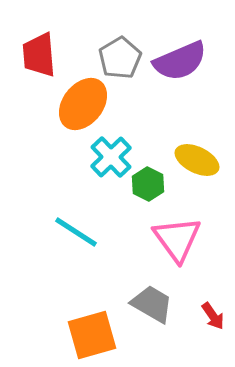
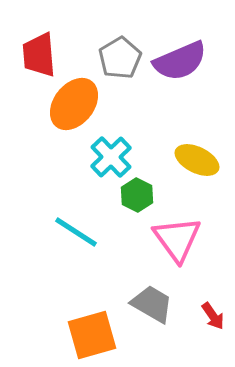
orange ellipse: moved 9 px left
green hexagon: moved 11 px left, 11 px down
